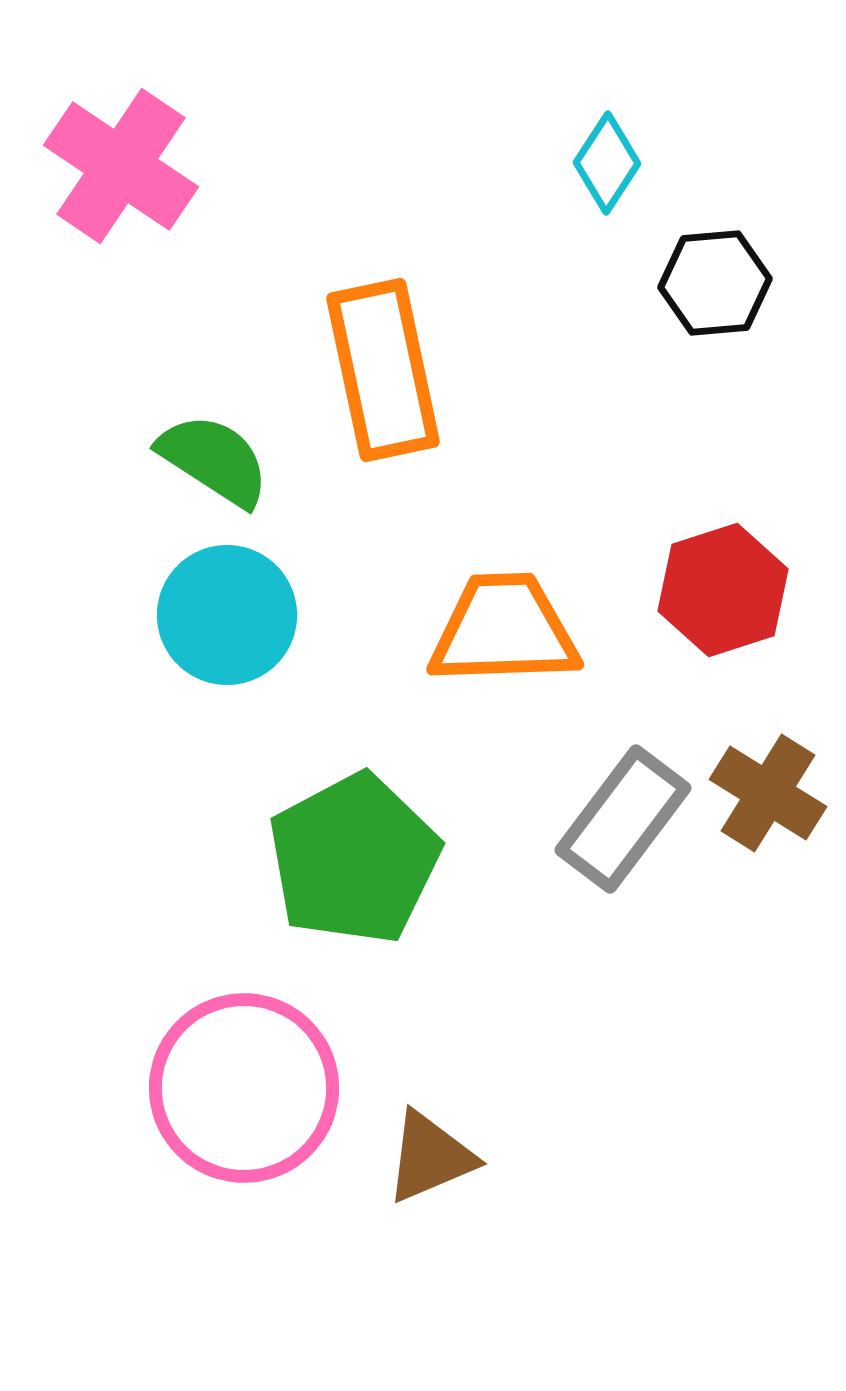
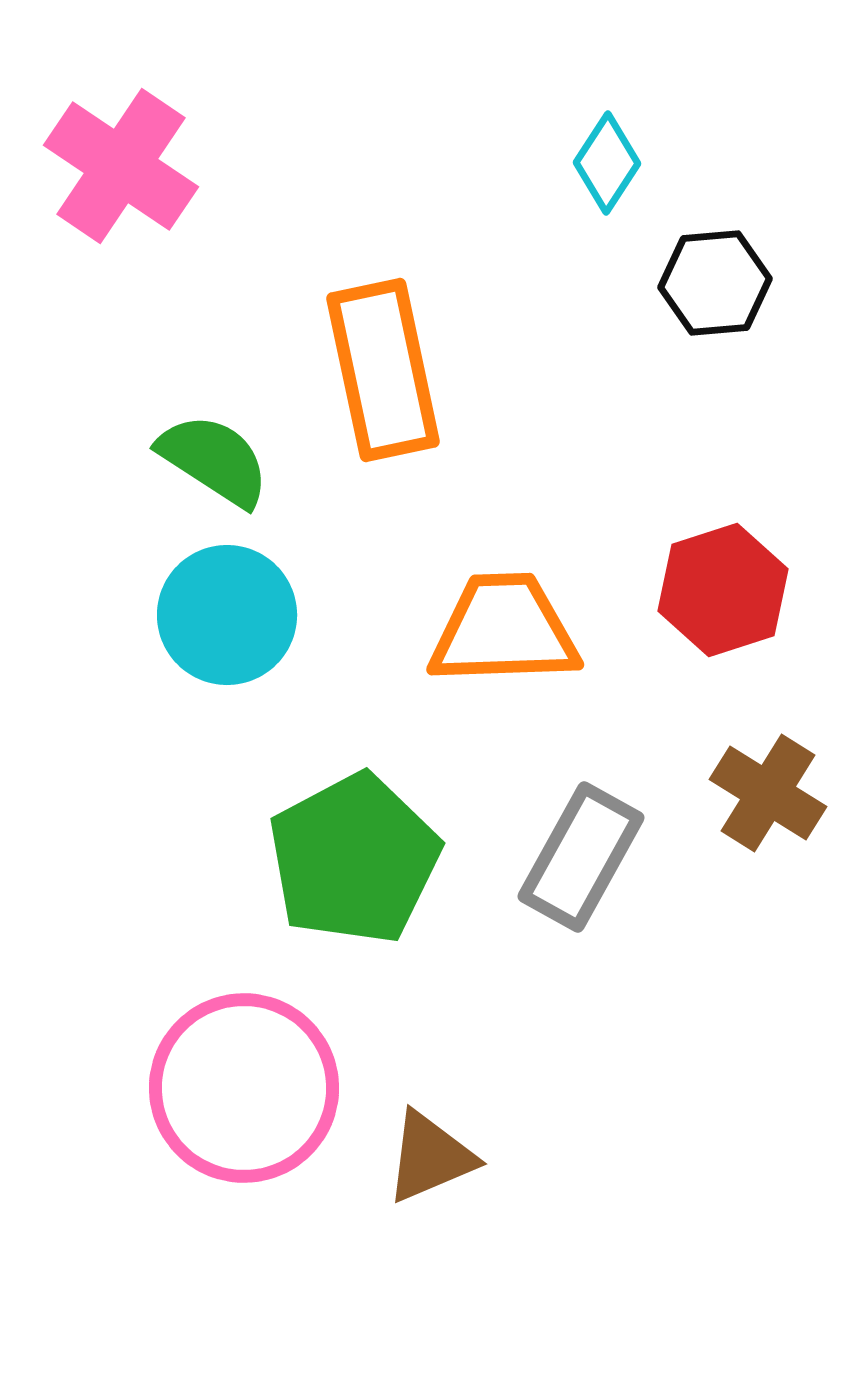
gray rectangle: moved 42 px left, 38 px down; rotated 8 degrees counterclockwise
